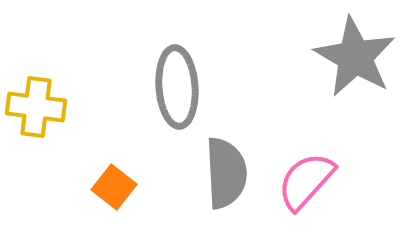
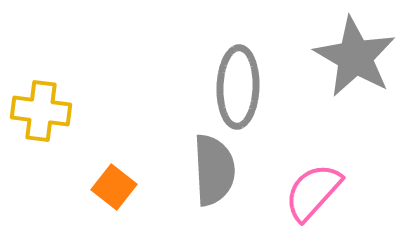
gray ellipse: moved 61 px right; rotated 6 degrees clockwise
yellow cross: moved 5 px right, 4 px down
gray semicircle: moved 12 px left, 3 px up
pink semicircle: moved 7 px right, 11 px down
